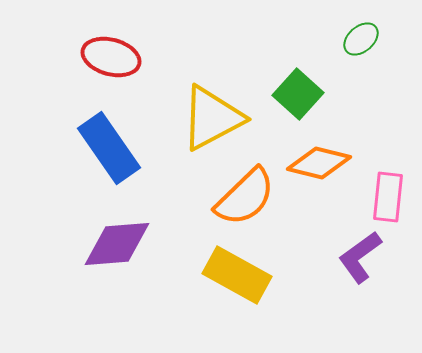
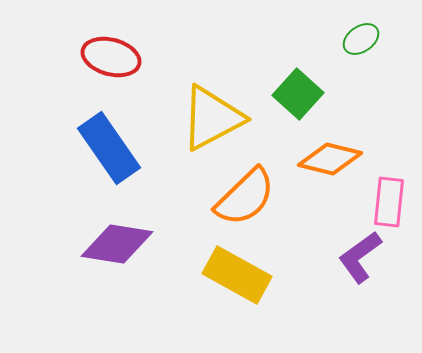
green ellipse: rotated 6 degrees clockwise
orange diamond: moved 11 px right, 4 px up
pink rectangle: moved 1 px right, 5 px down
purple diamond: rotated 14 degrees clockwise
